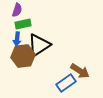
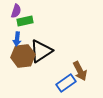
purple semicircle: moved 1 px left, 1 px down
green rectangle: moved 2 px right, 3 px up
black triangle: moved 2 px right, 6 px down
brown arrow: rotated 30 degrees clockwise
